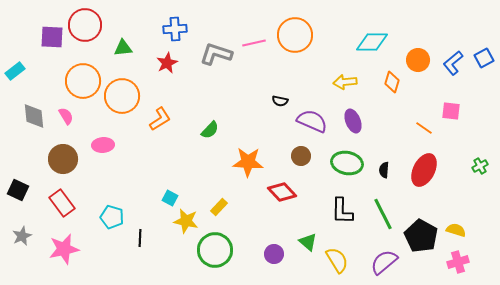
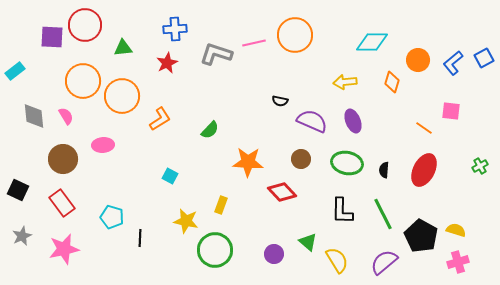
brown circle at (301, 156): moved 3 px down
cyan square at (170, 198): moved 22 px up
yellow rectangle at (219, 207): moved 2 px right, 2 px up; rotated 24 degrees counterclockwise
